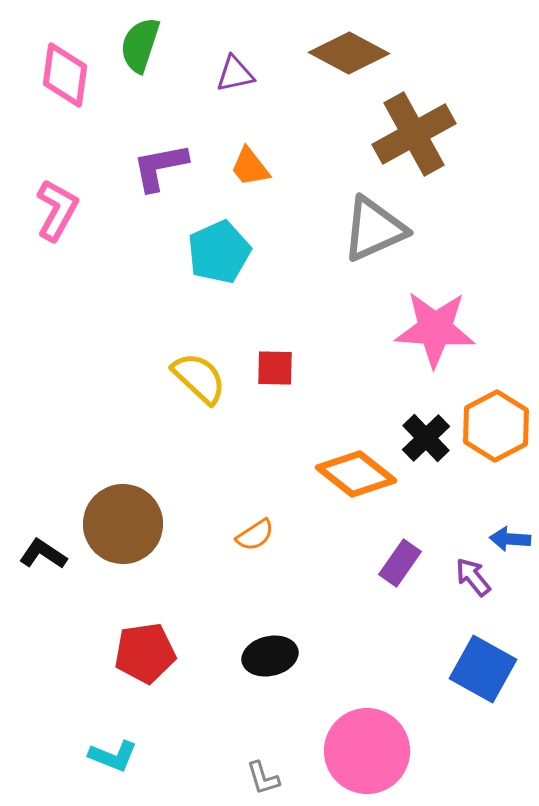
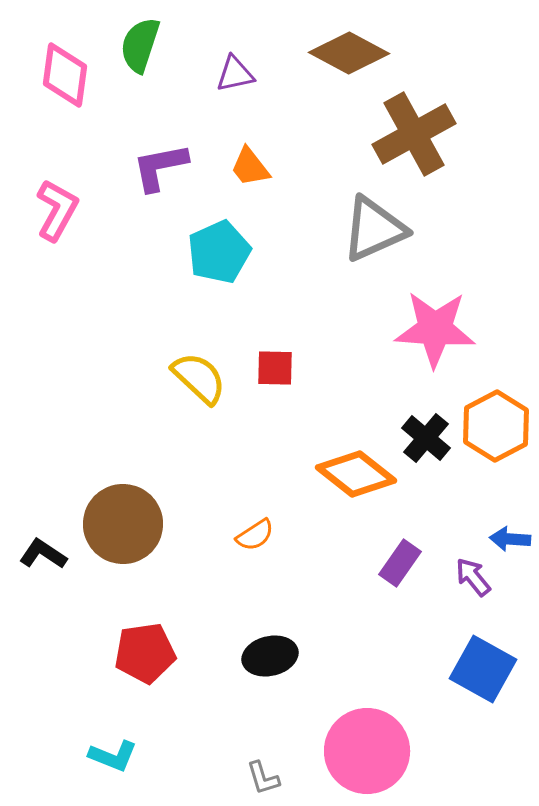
black cross: rotated 6 degrees counterclockwise
